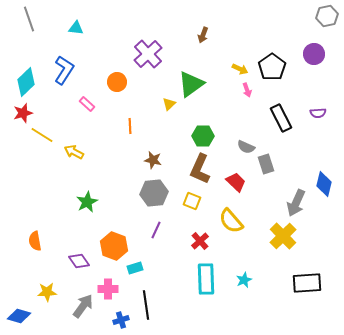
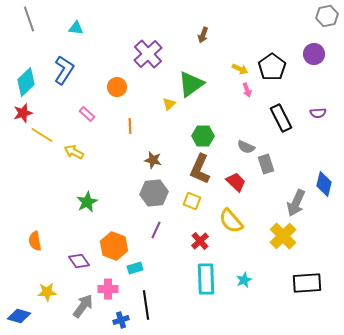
orange circle at (117, 82): moved 5 px down
pink rectangle at (87, 104): moved 10 px down
